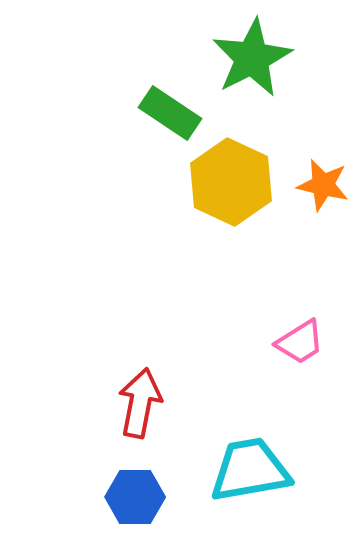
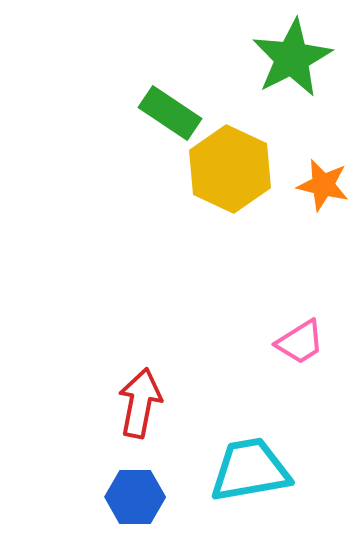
green star: moved 40 px right
yellow hexagon: moved 1 px left, 13 px up
